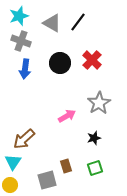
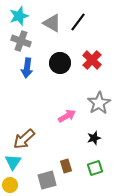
blue arrow: moved 2 px right, 1 px up
